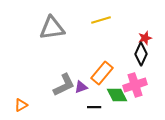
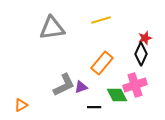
orange rectangle: moved 10 px up
